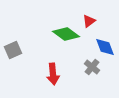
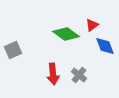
red triangle: moved 3 px right, 4 px down
blue diamond: moved 1 px up
gray cross: moved 13 px left, 8 px down
